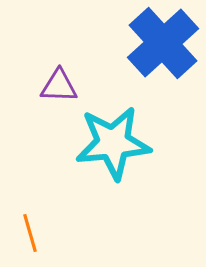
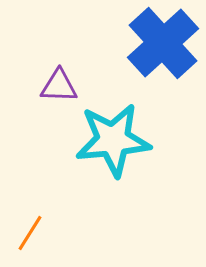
cyan star: moved 3 px up
orange line: rotated 48 degrees clockwise
